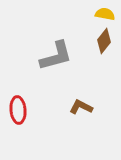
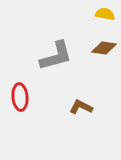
brown diamond: moved 7 px down; rotated 60 degrees clockwise
red ellipse: moved 2 px right, 13 px up
